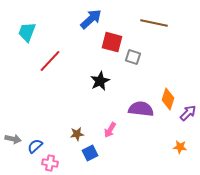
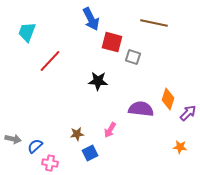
blue arrow: rotated 105 degrees clockwise
black star: moved 2 px left; rotated 30 degrees clockwise
